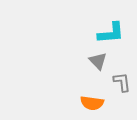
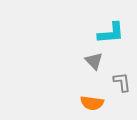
gray triangle: moved 4 px left
